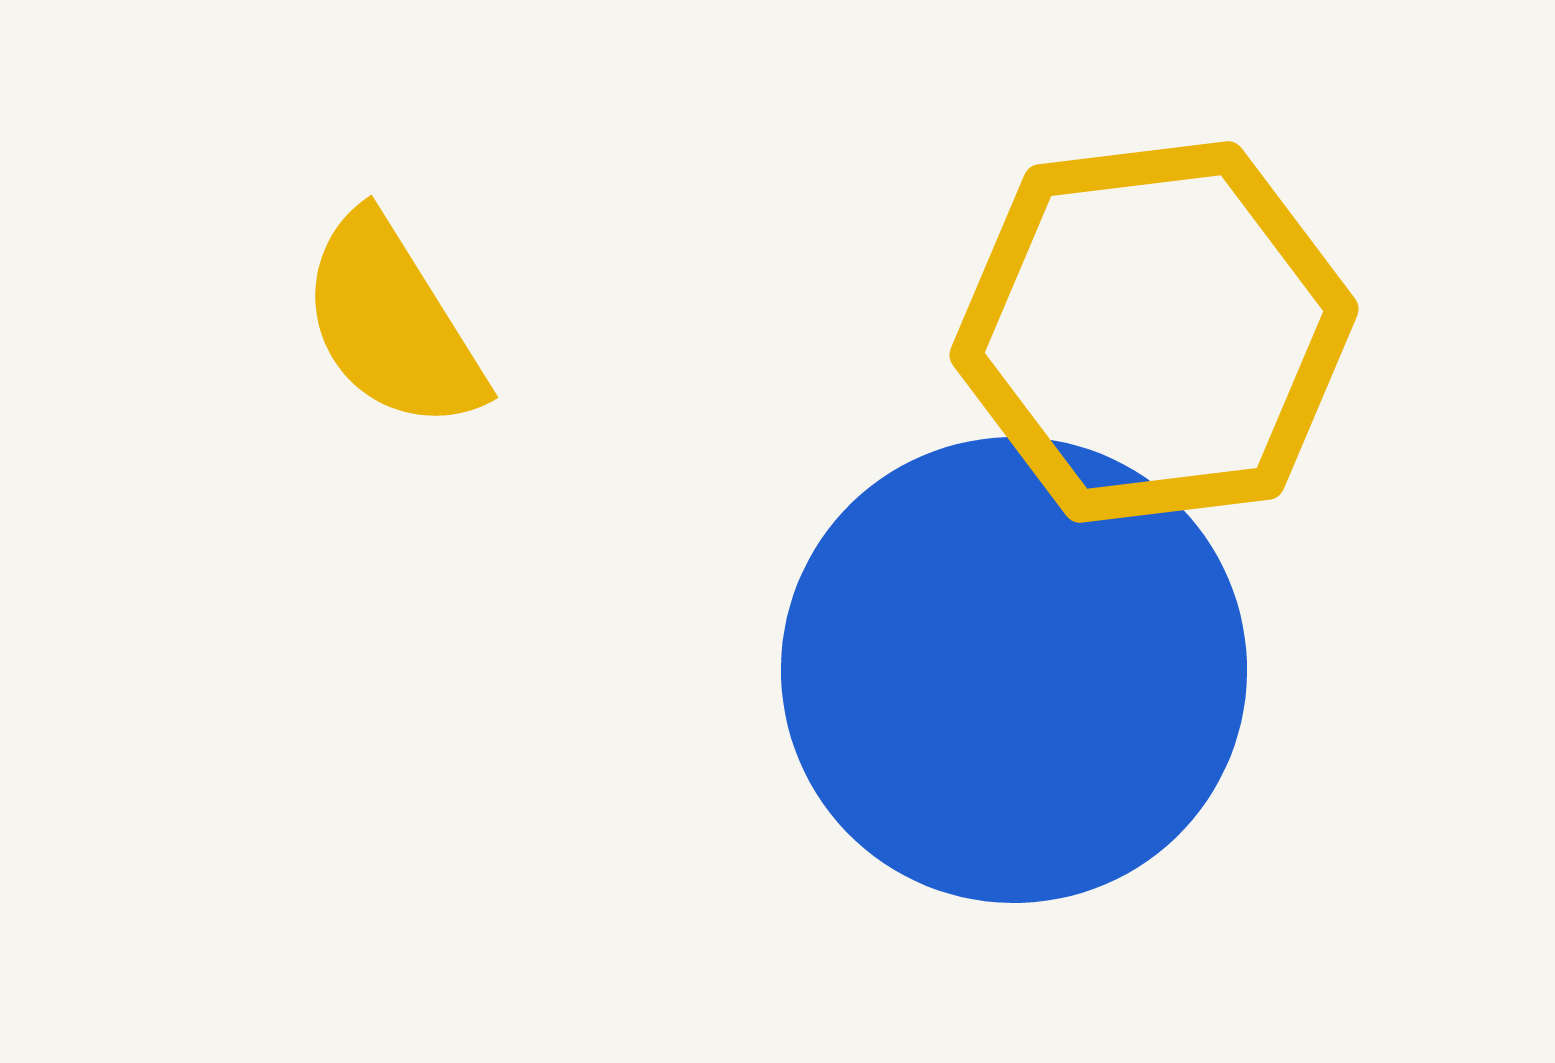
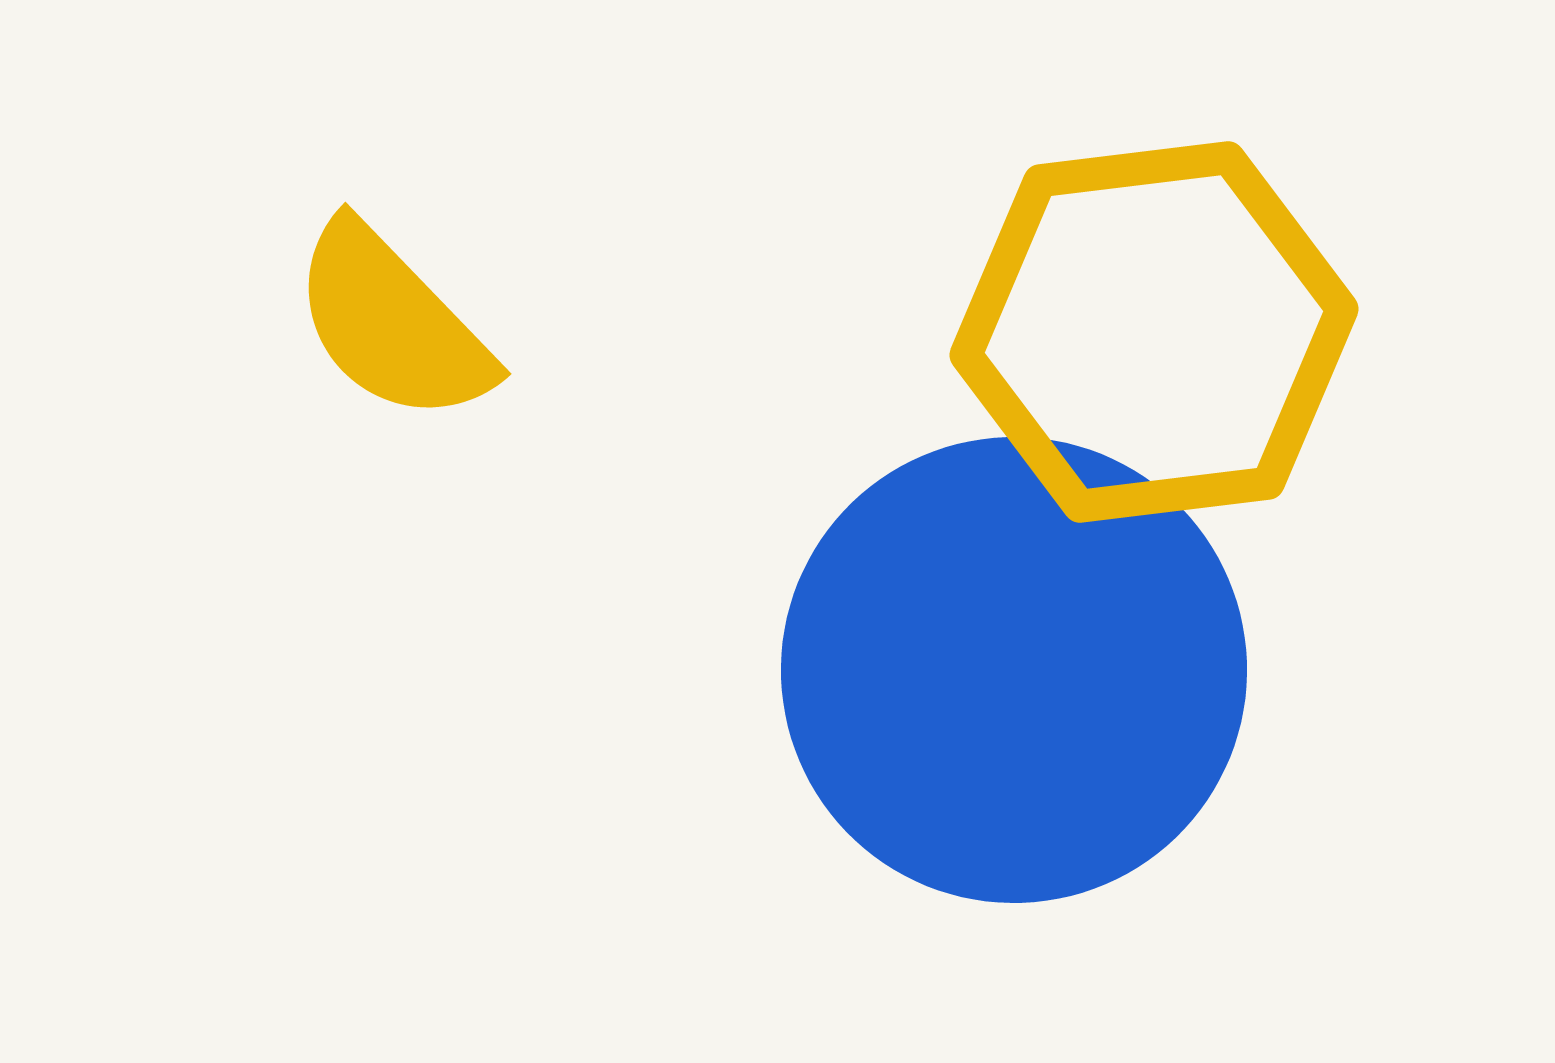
yellow semicircle: rotated 12 degrees counterclockwise
